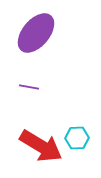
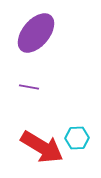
red arrow: moved 1 px right, 1 px down
